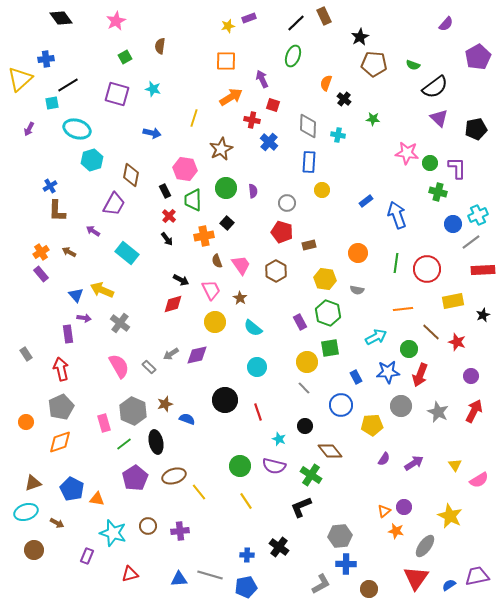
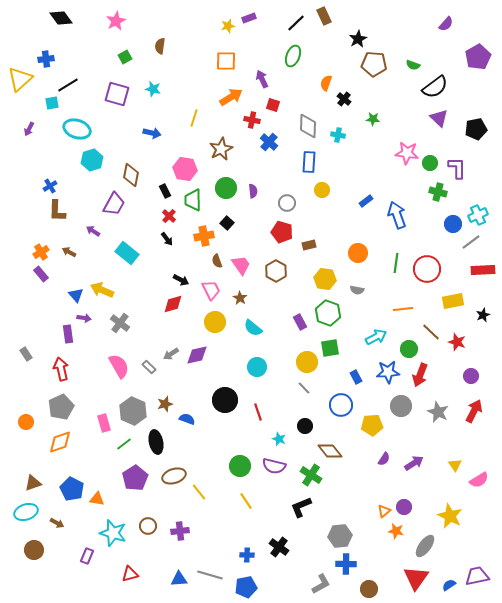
black star at (360, 37): moved 2 px left, 2 px down
